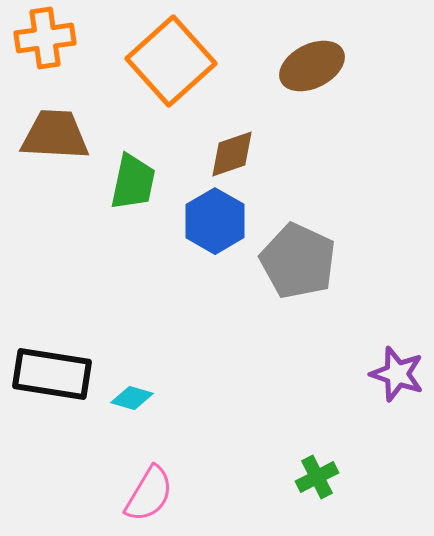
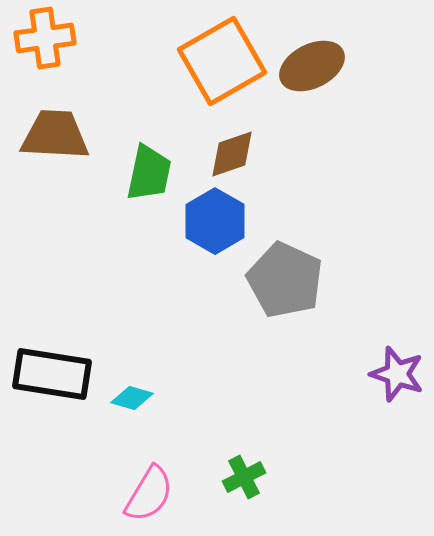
orange square: moved 51 px right; rotated 12 degrees clockwise
green trapezoid: moved 16 px right, 9 px up
gray pentagon: moved 13 px left, 19 px down
green cross: moved 73 px left
